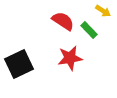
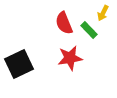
yellow arrow: moved 2 px down; rotated 84 degrees clockwise
red semicircle: moved 1 px right, 2 px down; rotated 145 degrees counterclockwise
